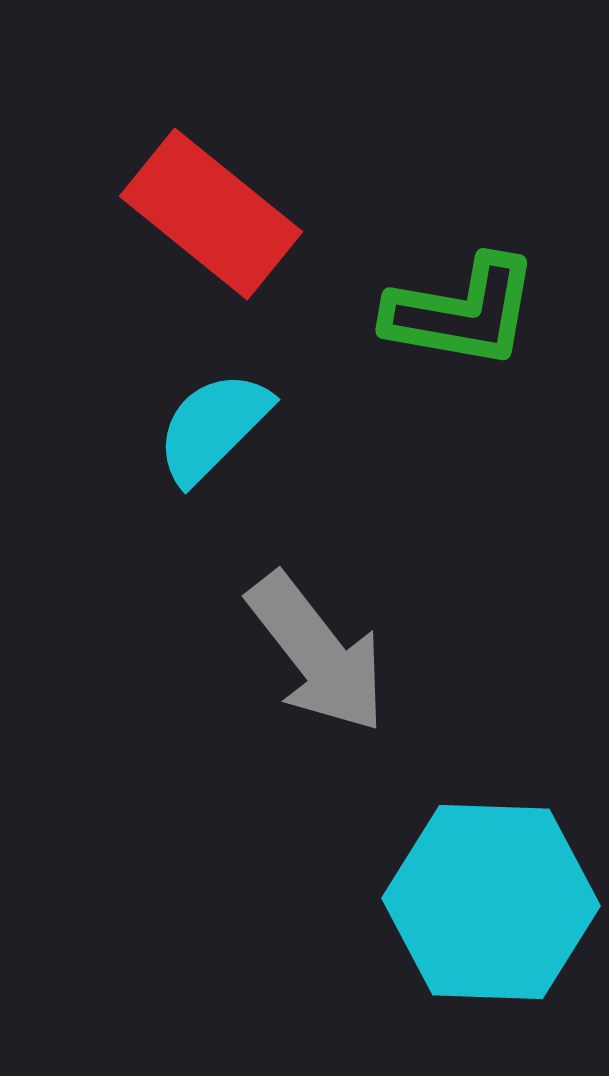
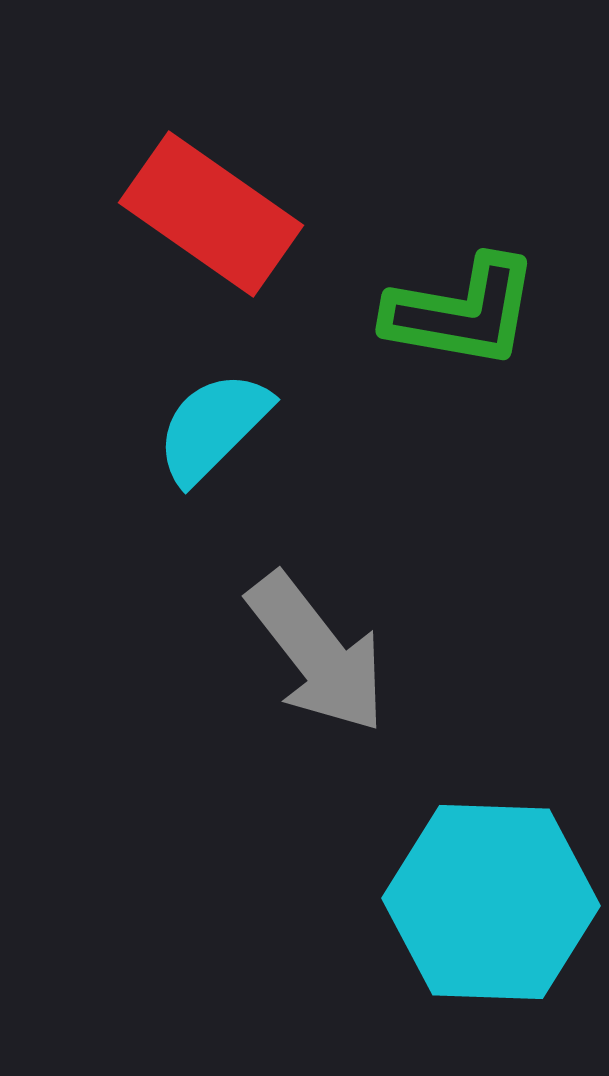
red rectangle: rotated 4 degrees counterclockwise
